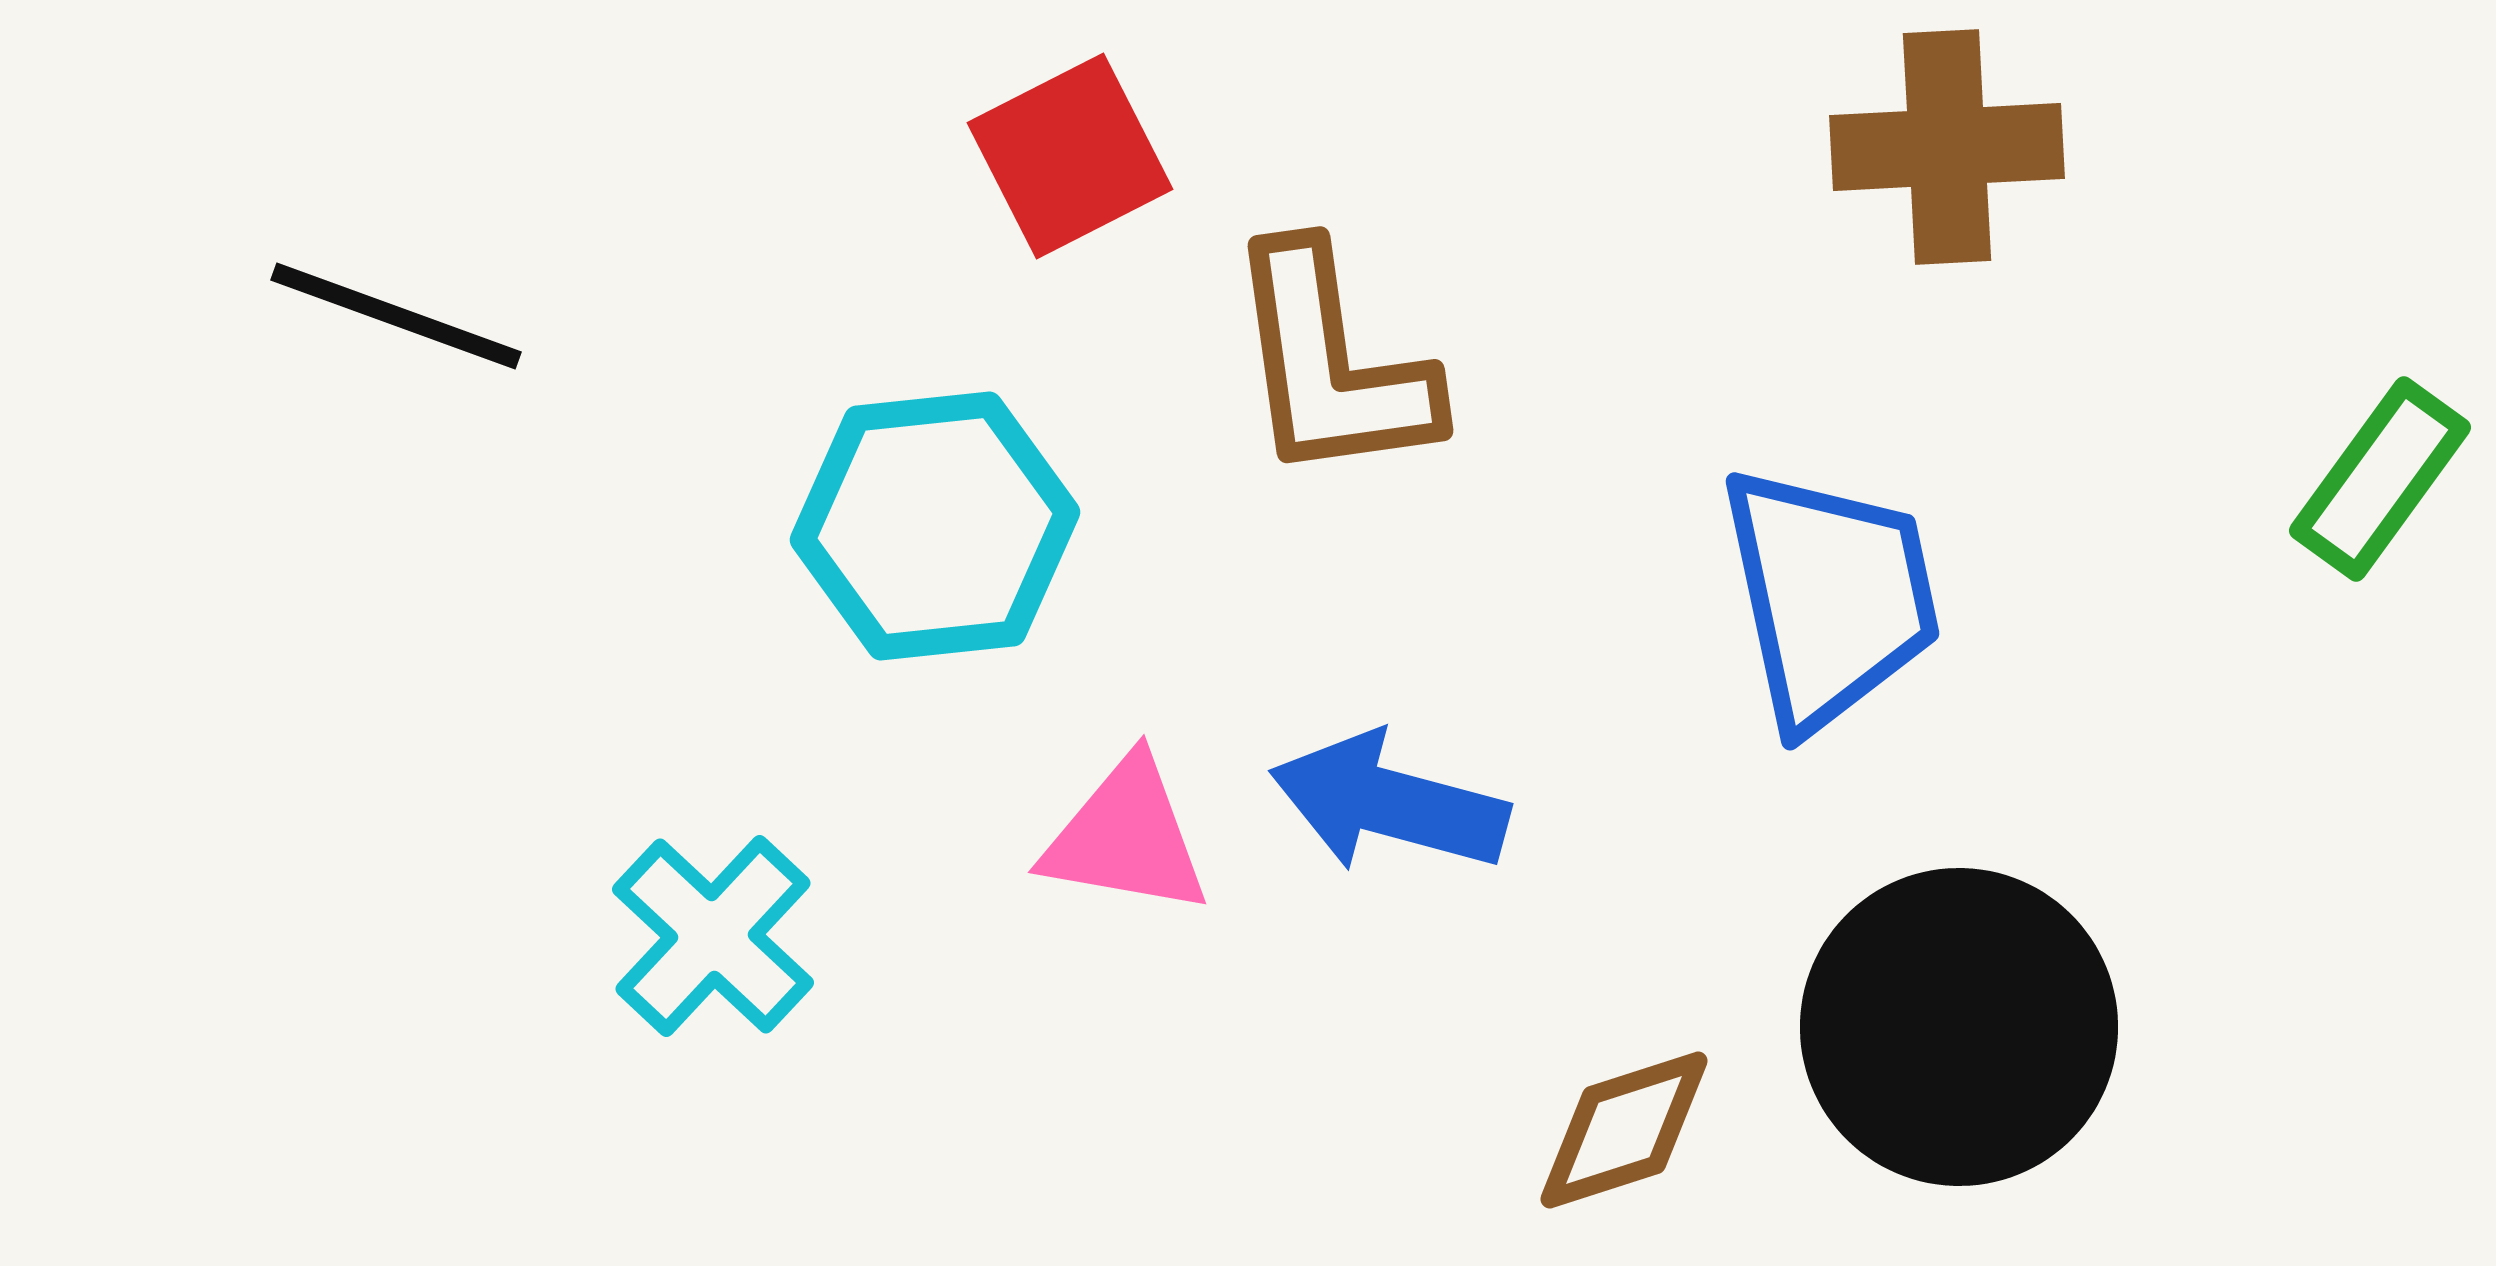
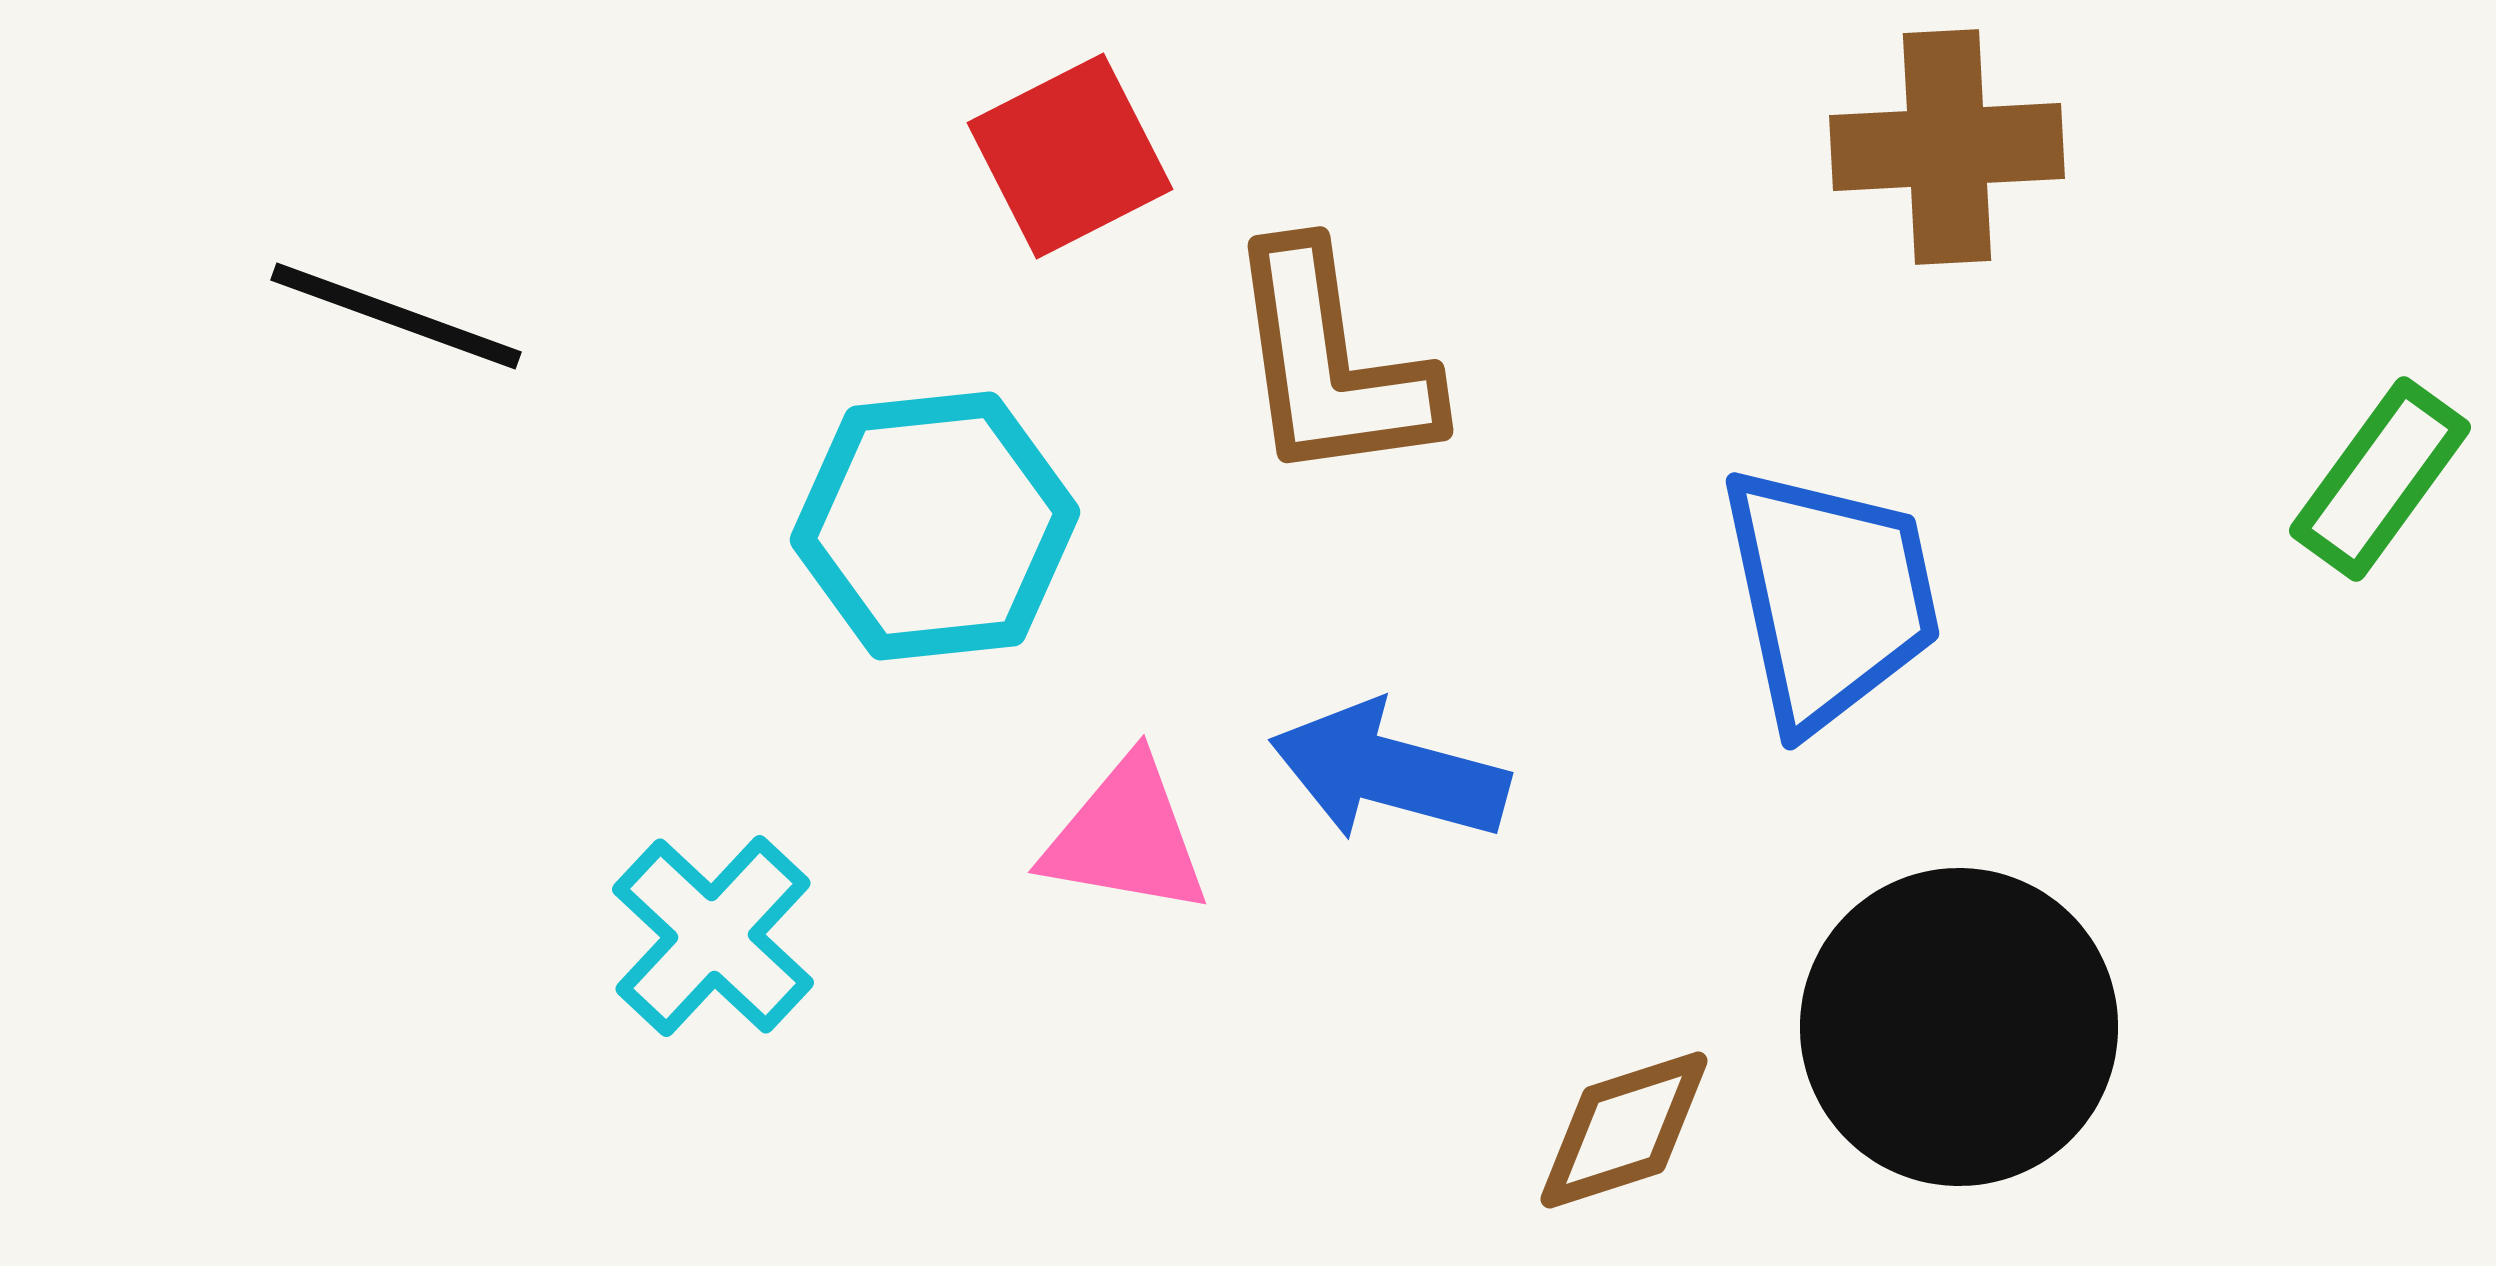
blue arrow: moved 31 px up
